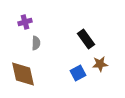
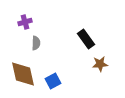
blue square: moved 25 px left, 8 px down
